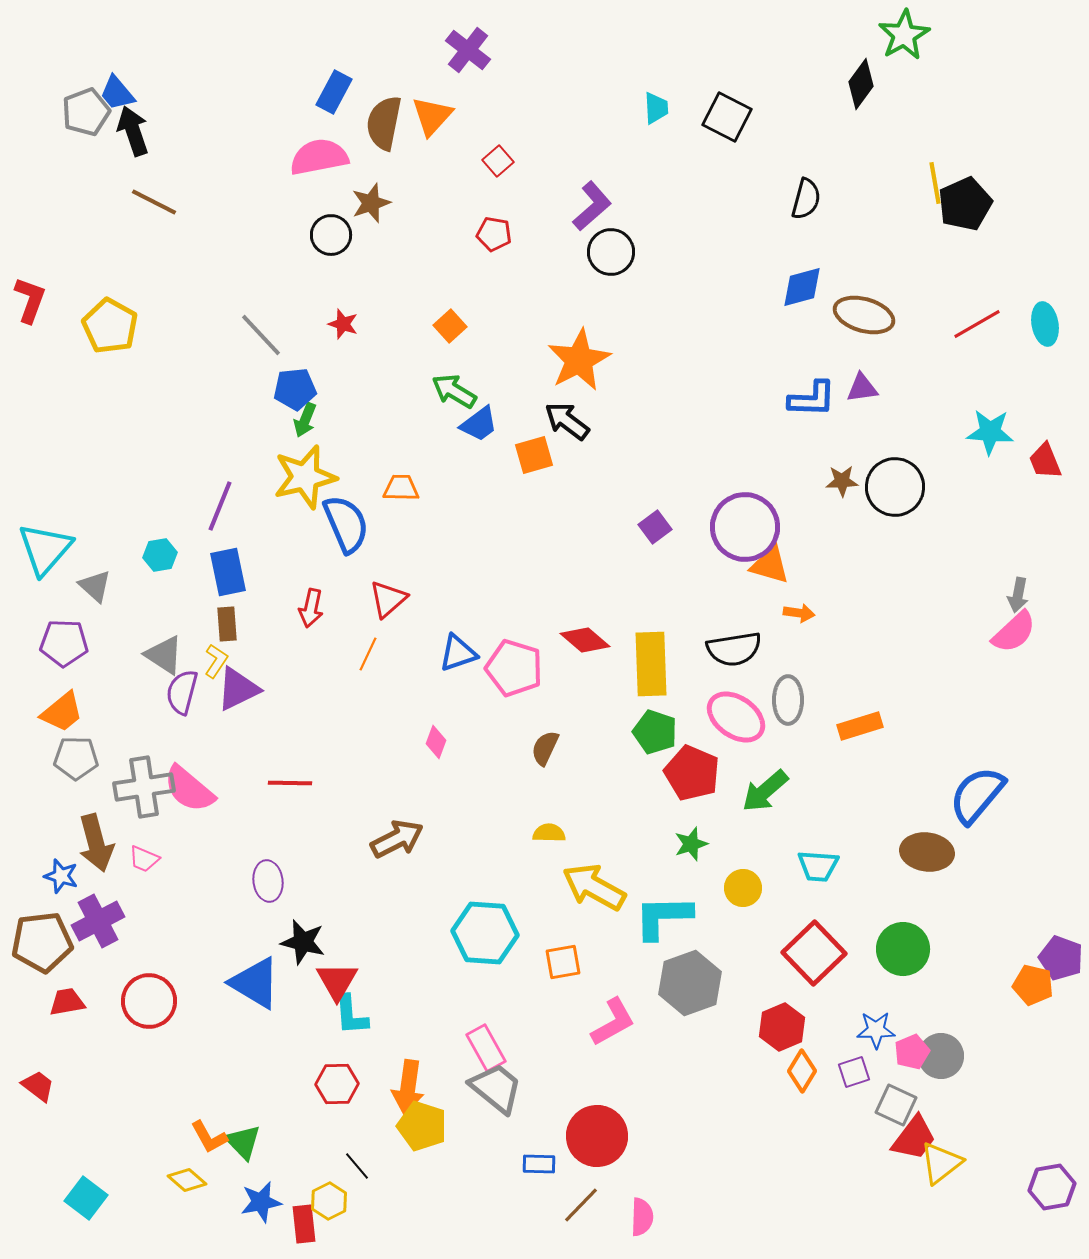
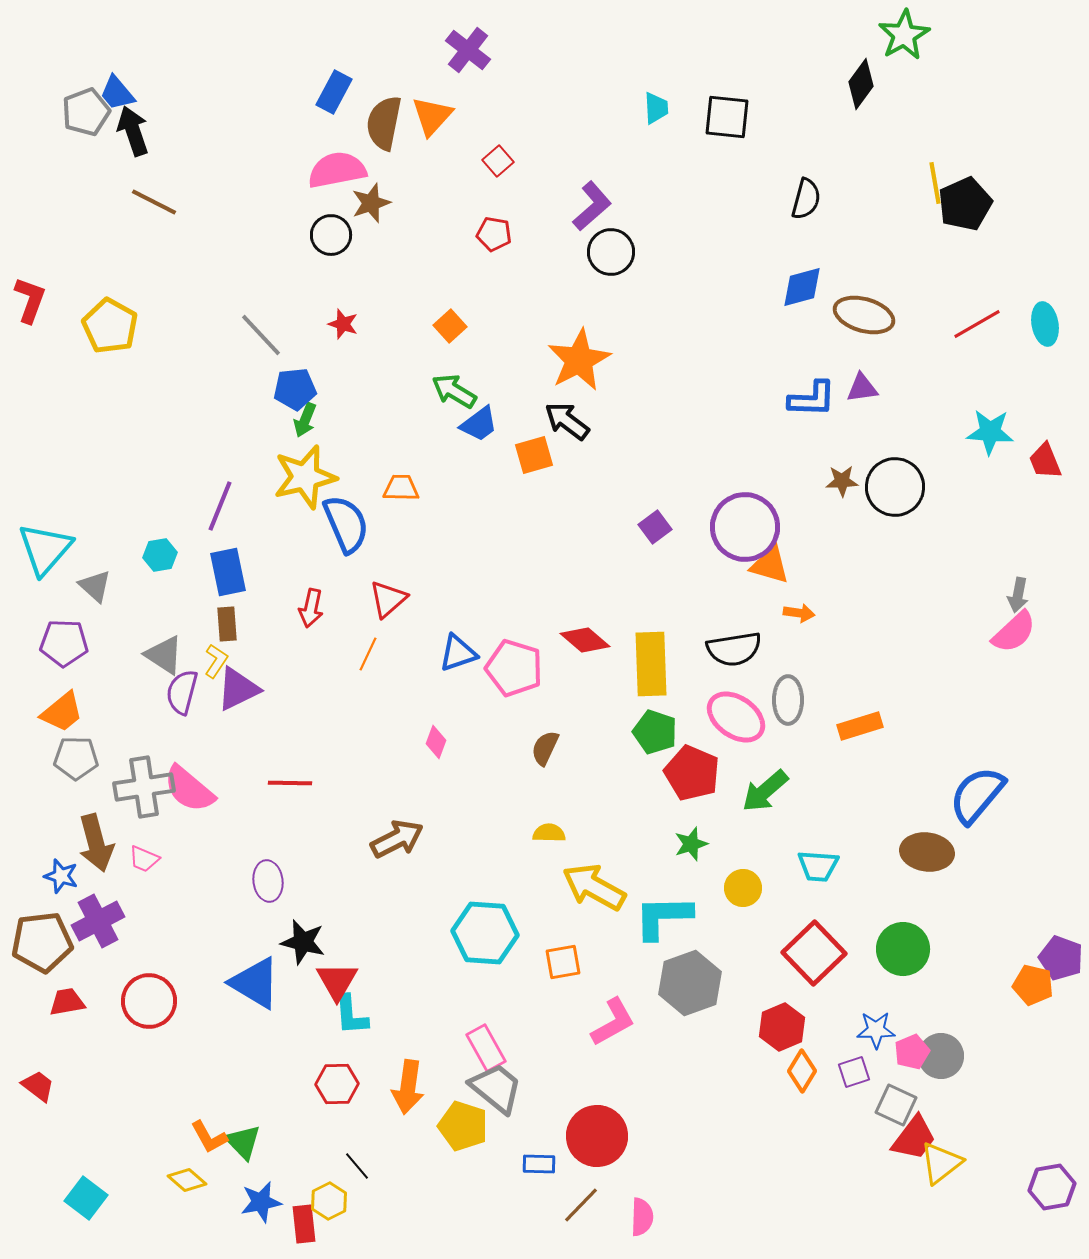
black square at (727, 117): rotated 21 degrees counterclockwise
pink semicircle at (319, 157): moved 18 px right, 13 px down
yellow pentagon at (422, 1126): moved 41 px right
